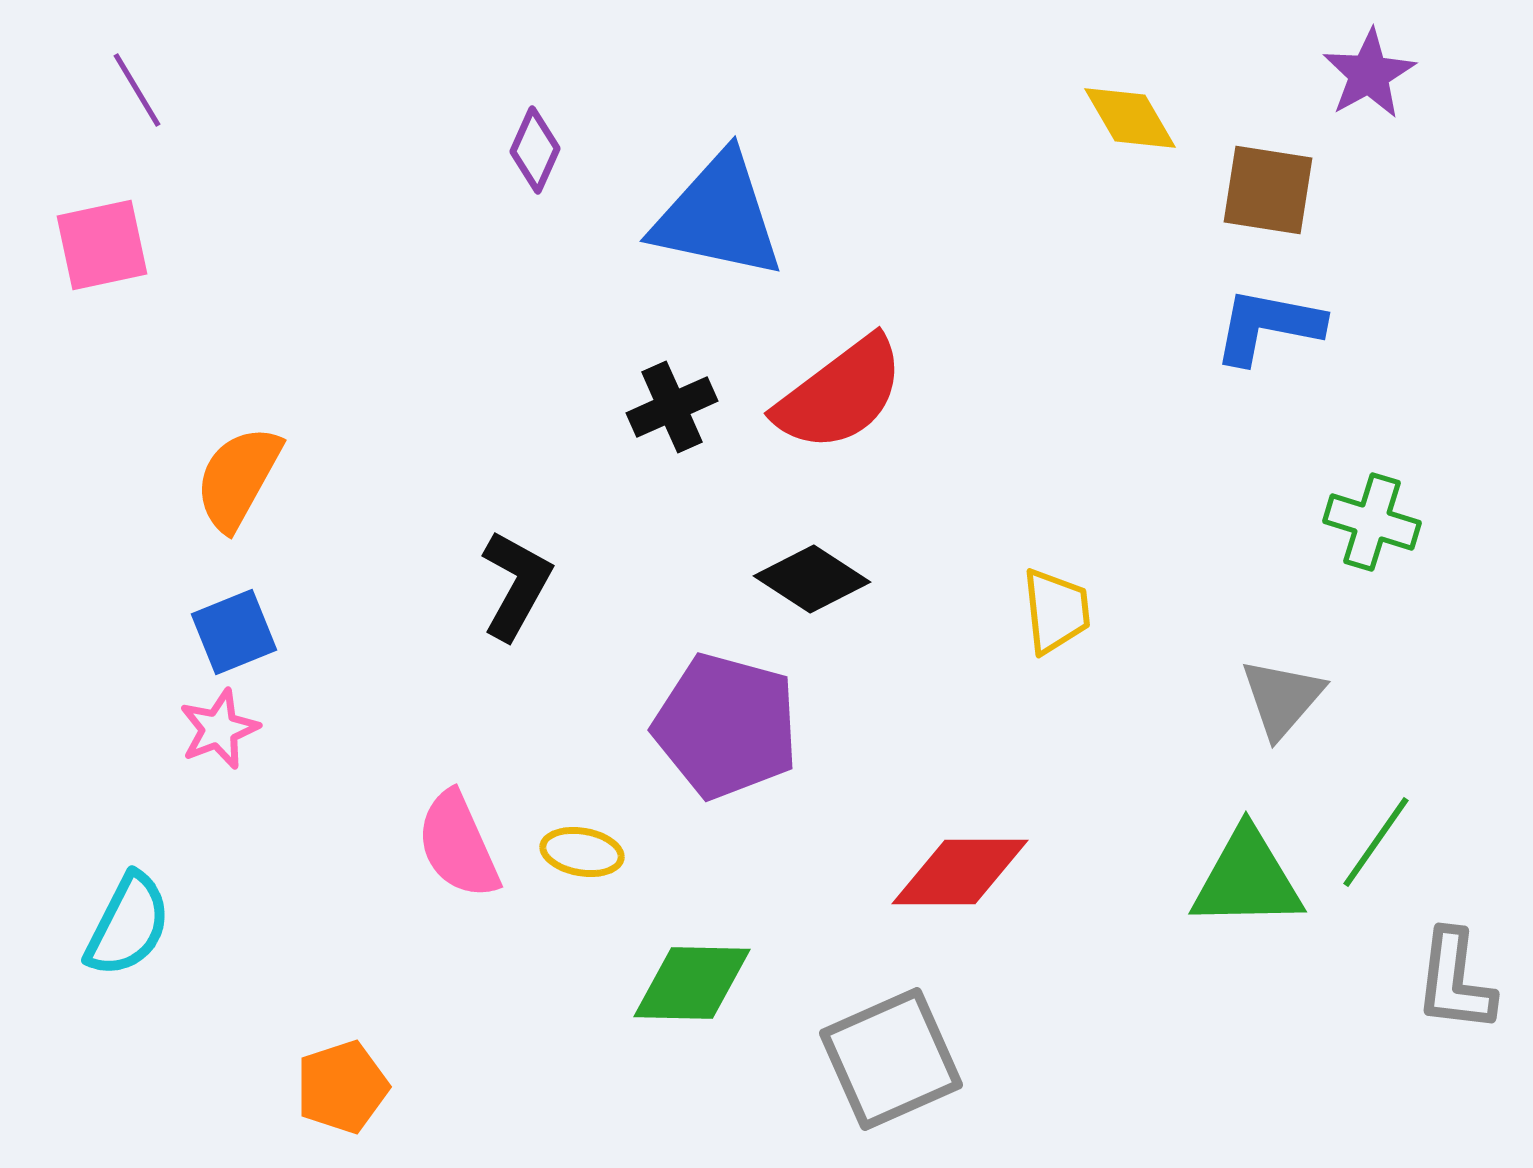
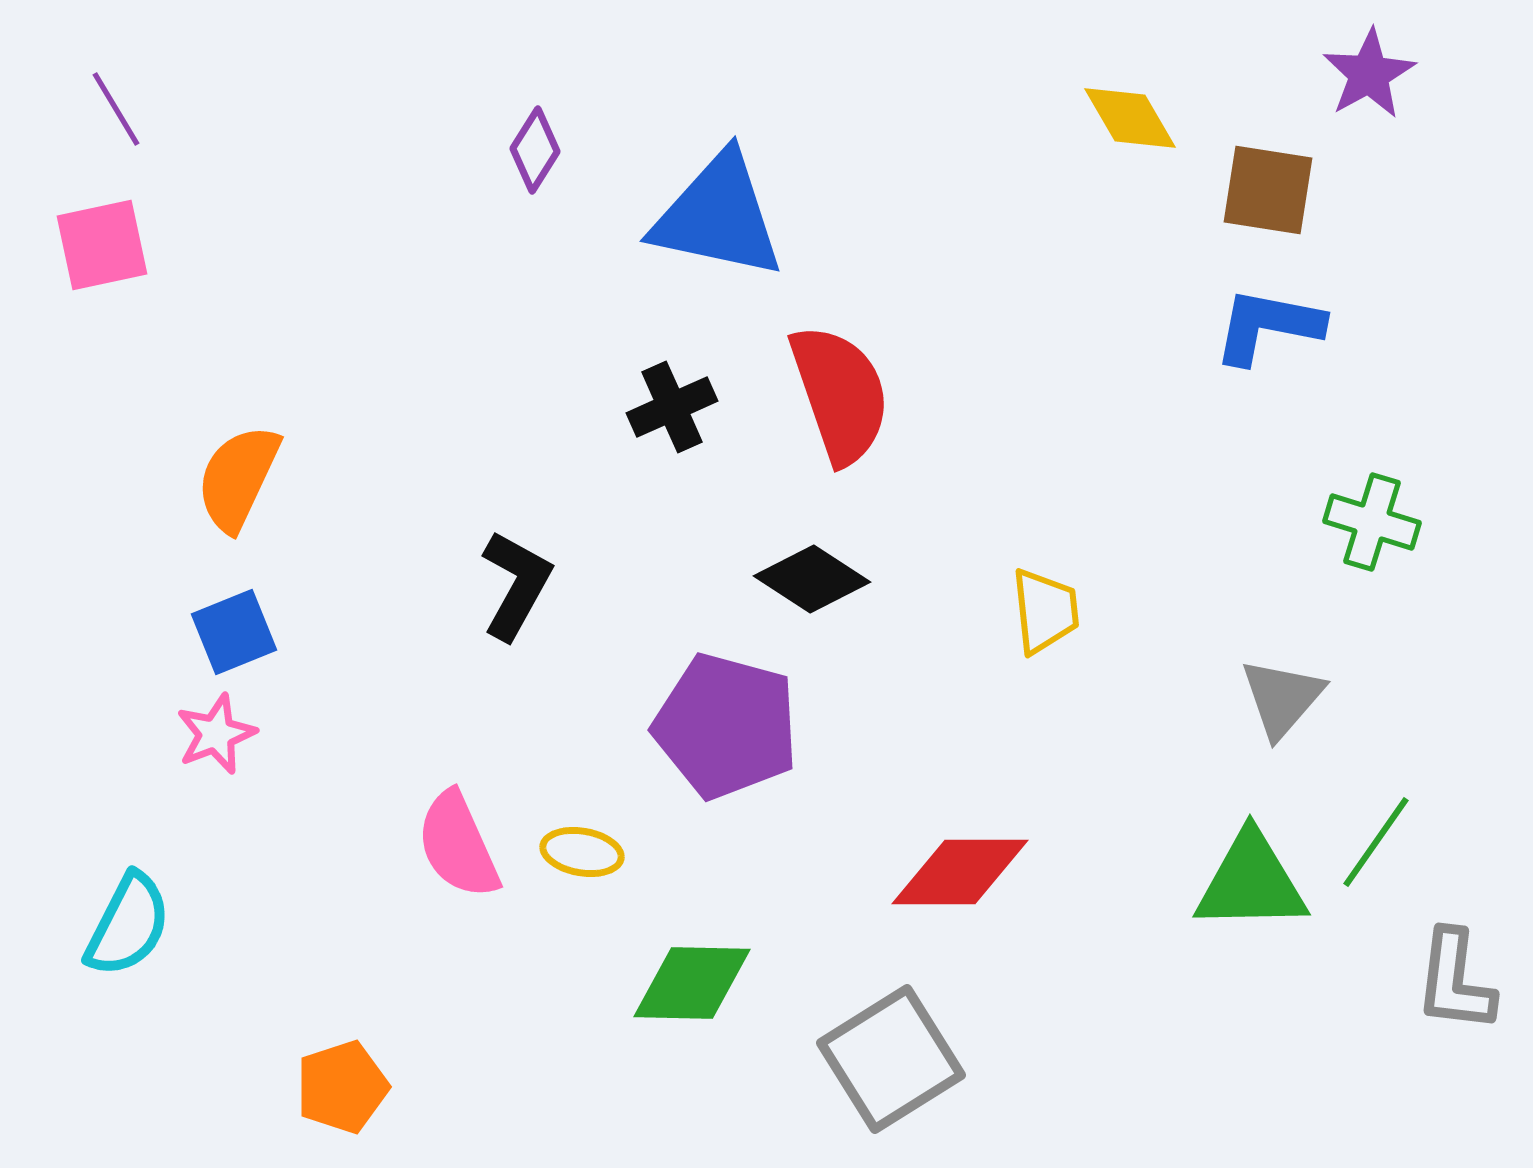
purple line: moved 21 px left, 19 px down
purple diamond: rotated 8 degrees clockwise
red semicircle: rotated 72 degrees counterclockwise
orange semicircle: rotated 4 degrees counterclockwise
yellow trapezoid: moved 11 px left
pink star: moved 3 px left, 5 px down
green triangle: moved 4 px right, 3 px down
gray square: rotated 8 degrees counterclockwise
